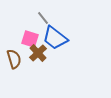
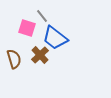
gray line: moved 1 px left, 2 px up
pink square: moved 3 px left, 11 px up
brown cross: moved 2 px right, 2 px down
